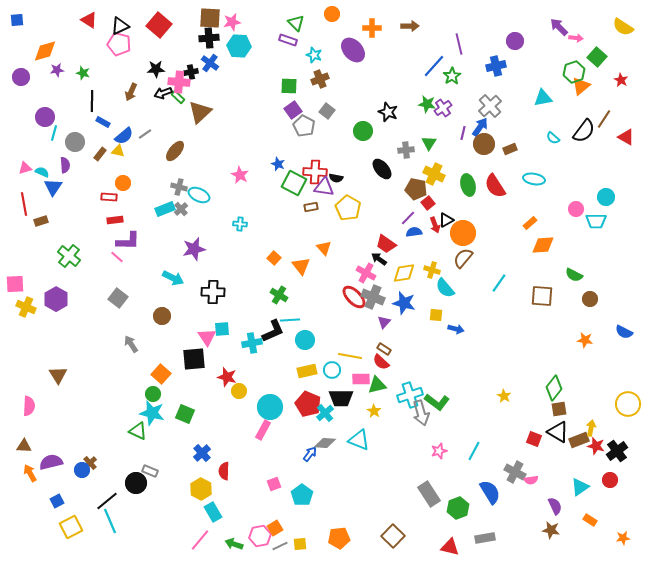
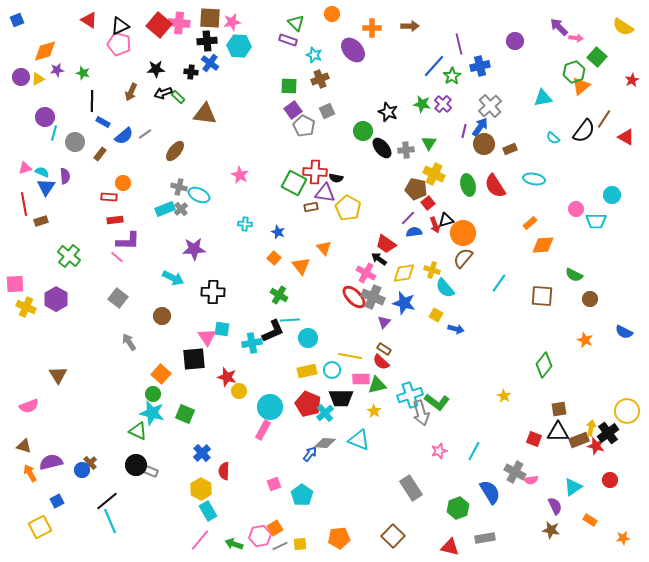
blue square at (17, 20): rotated 16 degrees counterclockwise
black cross at (209, 38): moved 2 px left, 3 px down
blue cross at (496, 66): moved 16 px left
black cross at (191, 72): rotated 16 degrees clockwise
red star at (621, 80): moved 11 px right; rotated 16 degrees clockwise
pink cross at (179, 82): moved 59 px up
green star at (427, 104): moved 5 px left
purple cross at (443, 108): moved 4 px up; rotated 12 degrees counterclockwise
gray square at (327, 111): rotated 28 degrees clockwise
brown triangle at (200, 112): moved 5 px right, 2 px down; rotated 50 degrees clockwise
purple line at (463, 133): moved 1 px right, 2 px up
yellow triangle at (118, 151): moved 80 px left, 72 px up; rotated 40 degrees counterclockwise
blue star at (278, 164): moved 68 px down
purple semicircle at (65, 165): moved 11 px down
black ellipse at (382, 169): moved 21 px up
blue triangle at (53, 187): moved 7 px left
purple triangle at (324, 187): moved 1 px right, 6 px down
cyan circle at (606, 197): moved 6 px right, 2 px up
black triangle at (446, 220): rotated 14 degrees clockwise
cyan cross at (240, 224): moved 5 px right
purple star at (194, 249): rotated 10 degrees clockwise
yellow square at (436, 315): rotated 24 degrees clockwise
cyan square at (222, 329): rotated 14 degrees clockwise
cyan circle at (305, 340): moved 3 px right, 2 px up
orange star at (585, 340): rotated 14 degrees clockwise
gray arrow at (131, 344): moved 2 px left, 2 px up
green diamond at (554, 388): moved 10 px left, 23 px up
yellow circle at (628, 404): moved 1 px left, 7 px down
pink semicircle at (29, 406): rotated 66 degrees clockwise
black triangle at (558, 432): rotated 30 degrees counterclockwise
brown triangle at (24, 446): rotated 14 degrees clockwise
black cross at (617, 451): moved 9 px left, 18 px up
black circle at (136, 483): moved 18 px up
cyan triangle at (580, 487): moved 7 px left
gray rectangle at (429, 494): moved 18 px left, 6 px up
cyan rectangle at (213, 512): moved 5 px left, 1 px up
yellow square at (71, 527): moved 31 px left
